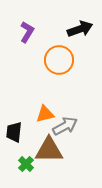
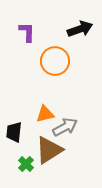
purple L-shape: rotated 30 degrees counterclockwise
orange circle: moved 4 px left, 1 px down
gray arrow: moved 1 px down
brown triangle: rotated 32 degrees counterclockwise
